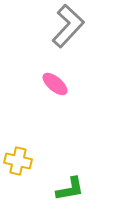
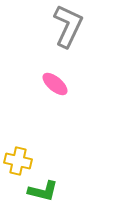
gray L-shape: rotated 18 degrees counterclockwise
green L-shape: moved 27 px left, 2 px down; rotated 24 degrees clockwise
